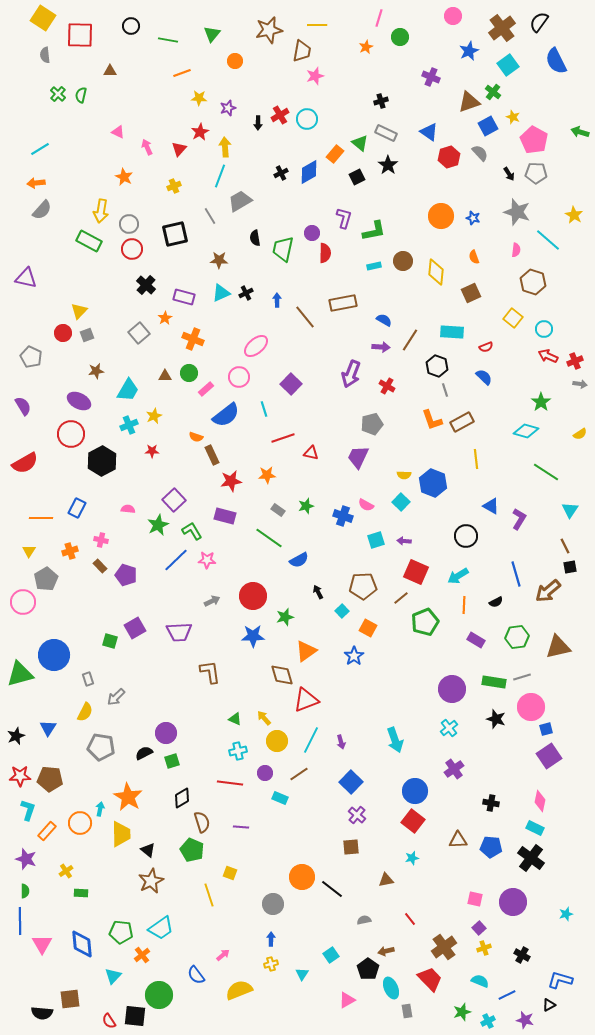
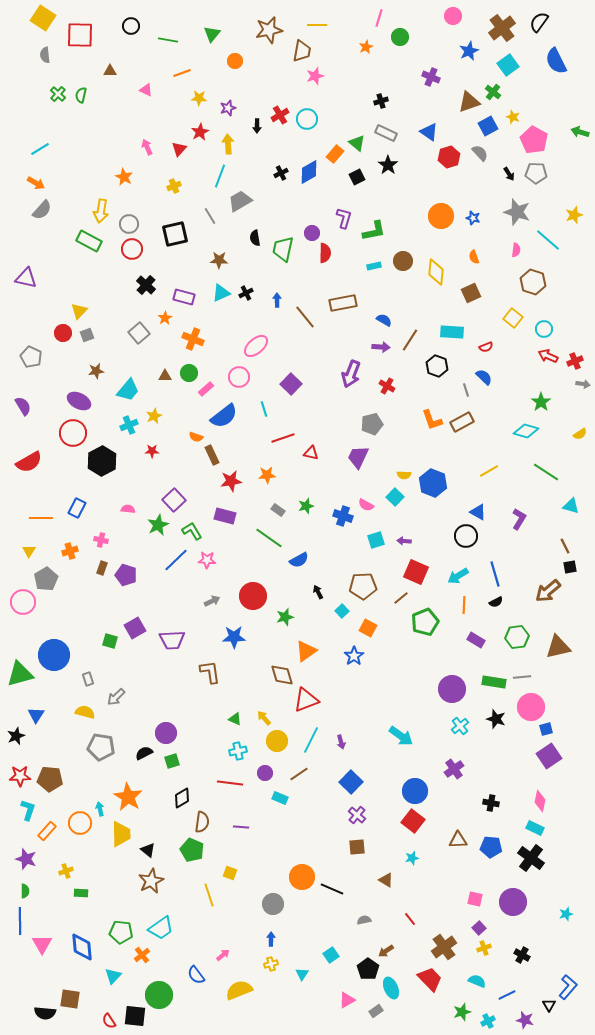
black arrow at (258, 123): moved 1 px left, 3 px down
pink triangle at (118, 132): moved 28 px right, 42 px up
green triangle at (360, 143): moved 3 px left
yellow arrow at (225, 147): moved 3 px right, 3 px up
orange arrow at (36, 183): rotated 144 degrees counterclockwise
yellow star at (574, 215): rotated 24 degrees clockwise
gray arrow at (580, 384): moved 3 px right
cyan trapezoid at (128, 390): rotated 10 degrees clockwise
gray line at (445, 390): moved 21 px right
blue semicircle at (226, 415): moved 2 px left, 1 px down
red circle at (71, 434): moved 2 px right, 1 px up
yellow line at (476, 459): moved 13 px right, 12 px down; rotated 66 degrees clockwise
red semicircle at (25, 463): moved 4 px right, 1 px up
cyan square at (401, 502): moved 6 px left, 5 px up
blue triangle at (491, 506): moved 13 px left, 6 px down
cyan triangle at (570, 510): moved 1 px right, 4 px up; rotated 48 degrees counterclockwise
brown rectangle at (100, 566): moved 2 px right, 2 px down; rotated 64 degrees clockwise
blue line at (516, 574): moved 21 px left
purple trapezoid at (179, 632): moved 7 px left, 8 px down
blue star at (253, 636): moved 19 px left, 1 px down
gray line at (522, 677): rotated 12 degrees clockwise
yellow semicircle at (85, 712): rotated 102 degrees counterclockwise
blue triangle at (48, 728): moved 12 px left, 13 px up
cyan cross at (449, 728): moved 11 px right, 2 px up
cyan arrow at (395, 740): moved 6 px right, 4 px up; rotated 35 degrees counterclockwise
cyan arrow at (100, 809): rotated 24 degrees counterclockwise
brown semicircle at (202, 822): rotated 25 degrees clockwise
brown square at (351, 847): moved 6 px right
yellow cross at (66, 871): rotated 16 degrees clockwise
brown triangle at (386, 880): rotated 42 degrees clockwise
black line at (332, 889): rotated 15 degrees counterclockwise
blue diamond at (82, 944): moved 3 px down
brown arrow at (386, 951): rotated 21 degrees counterclockwise
blue L-shape at (560, 980): moved 8 px right, 7 px down; rotated 115 degrees clockwise
cyan semicircle at (480, 981): moved 3 px left
brown square at (70, 999): rotated 15 degrees clockwise
black triangle at (549, 1005): rotated 32 degrees counterclockwise
gray rectangle at (407, 1011): moved 31 px left; rotated 64 degrees clockwise
black semicircle at (42, 1013): moved 3 px right
